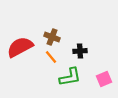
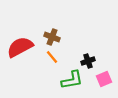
black cross: moved 8 px right, 10 px down; rotated 16 degrees counterclockwise
orange line: moved 1 px right
green L-shape: moved 2 px right, 3 px down
